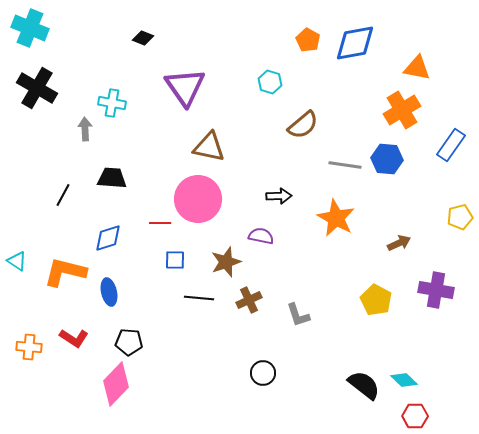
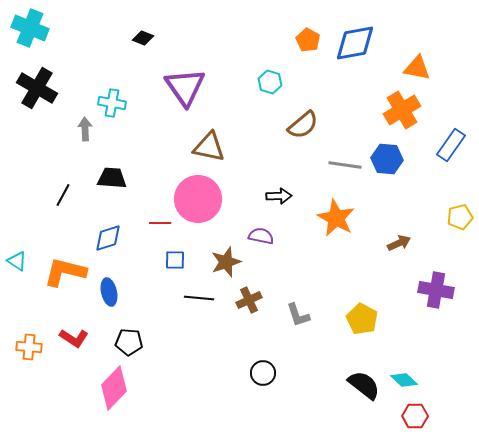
yellow pentagon at (376, 300): moved 14 px left, 19 px down
pink diamond at (116, 384): moved 2 px left, 4 px down
